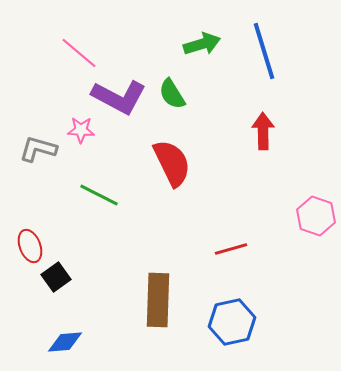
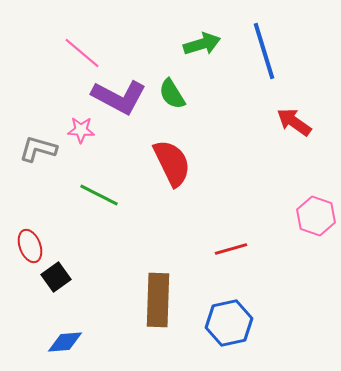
pink line: moved 3 px right
red arrow: moved 31 px right, 9 px up; rotated 54 degrees counterclockwise
blue hexagon: moved 3 px left, 1 px down
